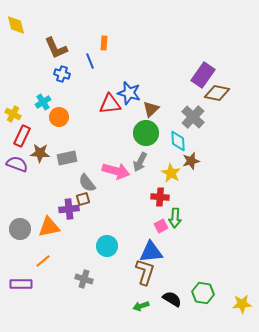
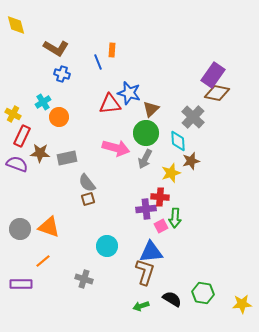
orange rectangle at (104, 43): moved 8 px right, 7 px down
brown L-shape at (56, 48): rotated 35 degrees counterclockwise
blue line at (90, 61): moved 8 px right, 1 px down
purple rectangle at (203, 75): moved 10 px right
gray arrow at (140, 162): moved 5 px right, 3 px up
pink arrow at (116, 171): moved 23 px up
yellow star at (171, 173): rotated 24 degrees clockwise
brown square at (83, 199): moved 5 px right
purple cross at (69, 209): moved 77 px right
orange triangle at (49, 227): rotated 30 degrees clockwise
